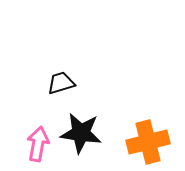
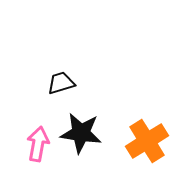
orange cross: moved 1 px left, 1 px up; rotated 18 degrees counterclockwise
